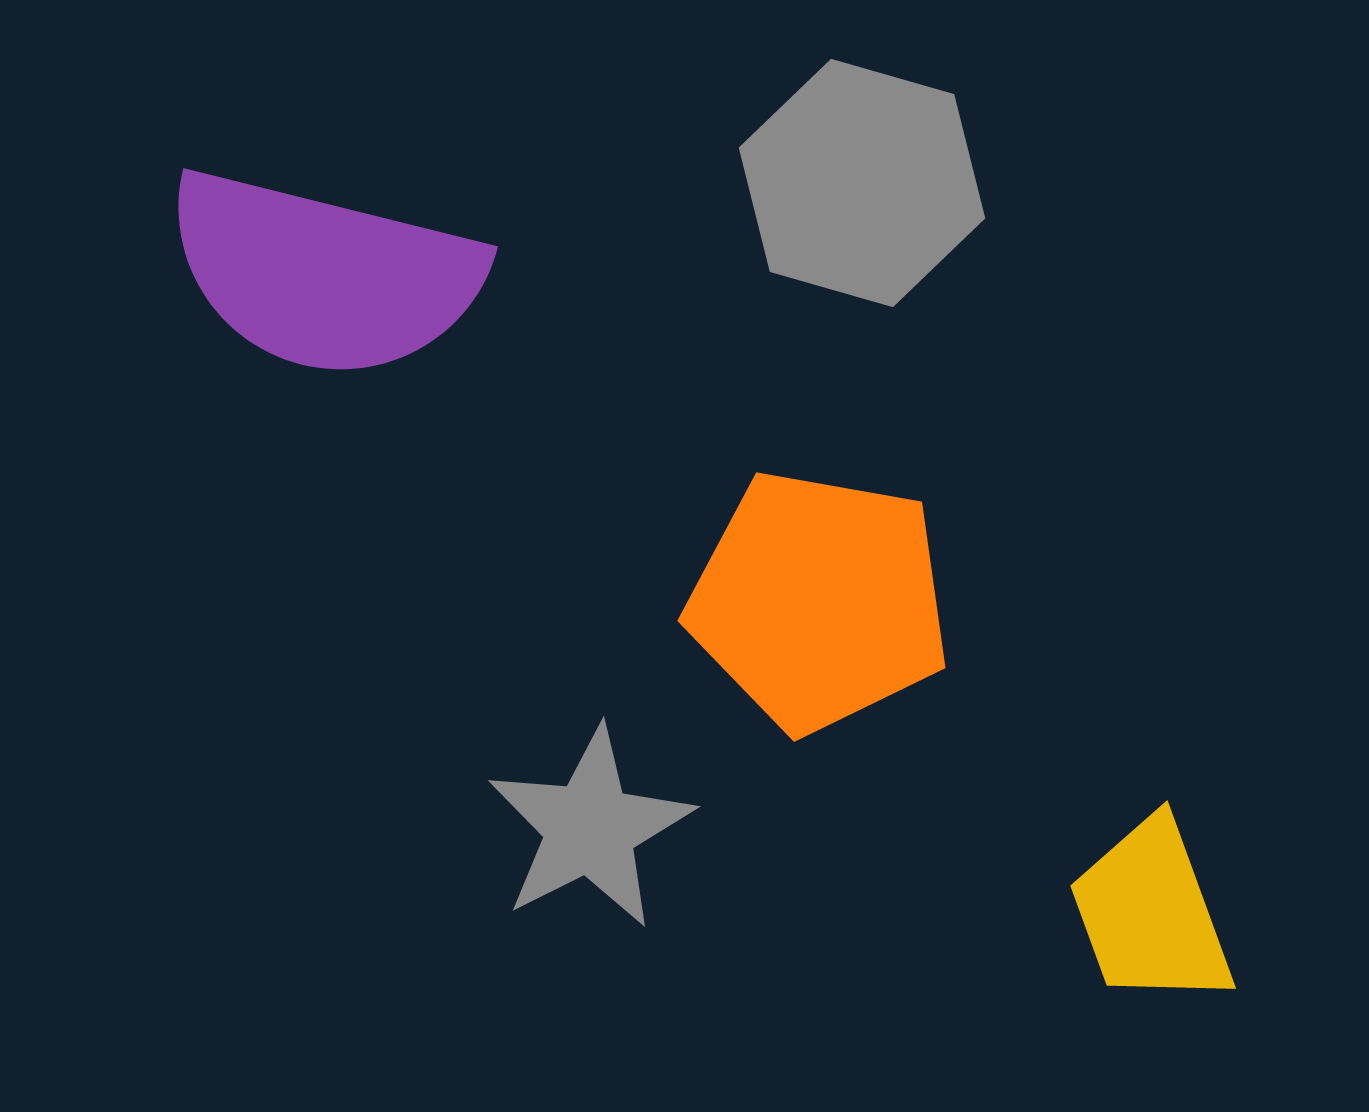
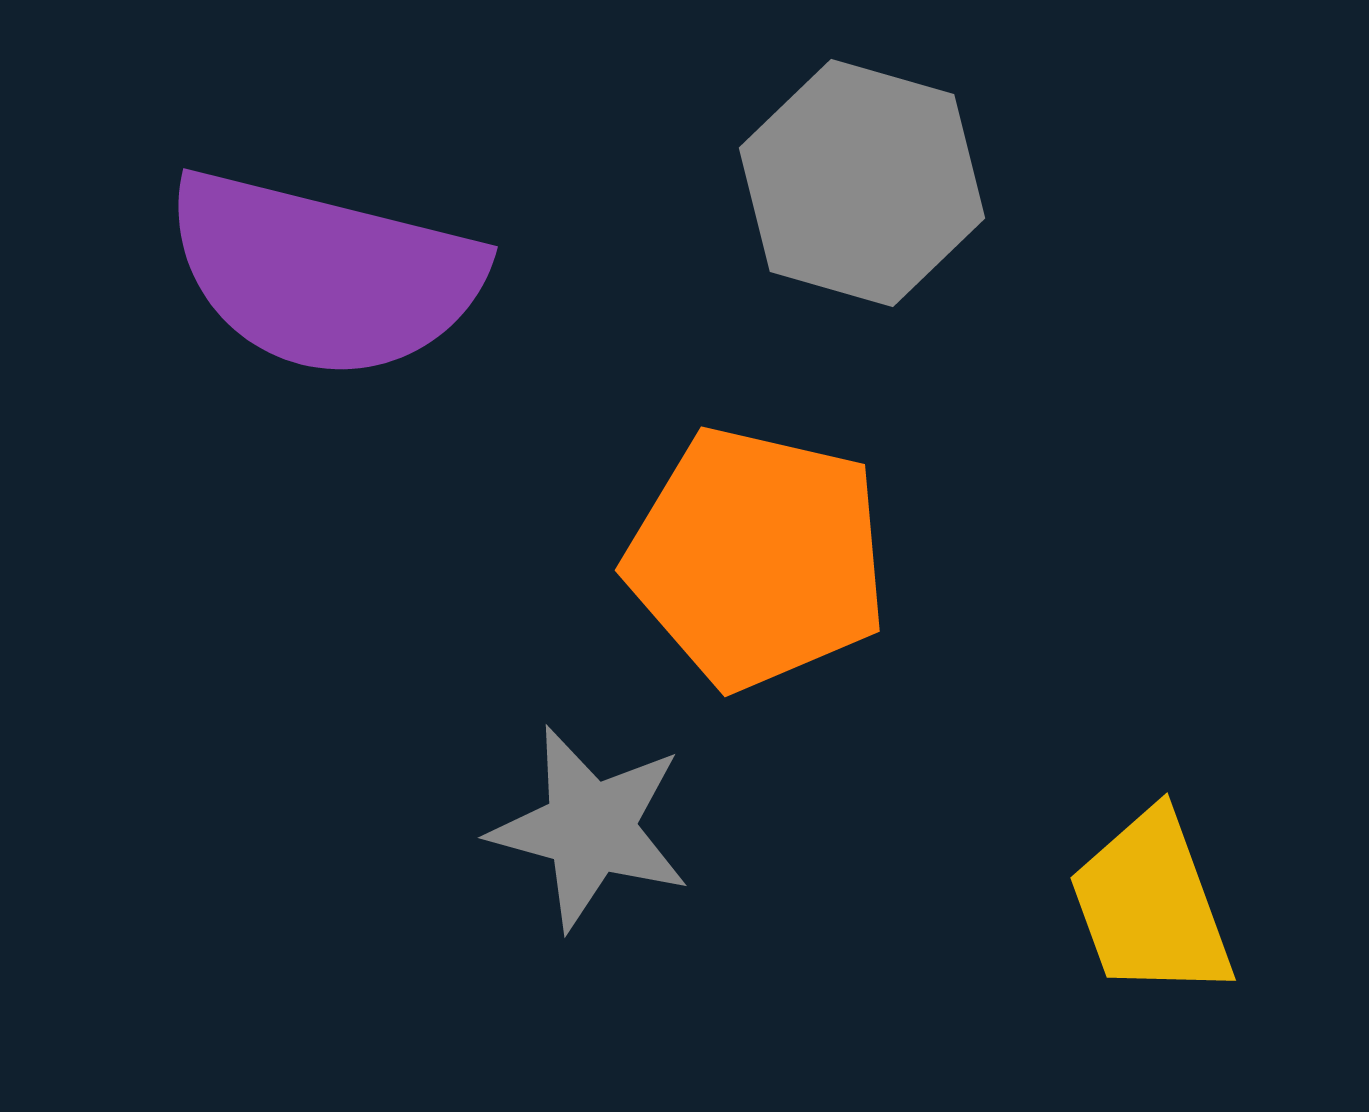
orange pentagon: moved 62 px left, 43 px up; rotated 3 degrees clockwise
gray star: rotated 30 degrees counterclockwise
yellow trapezoid: moved 8 px up
